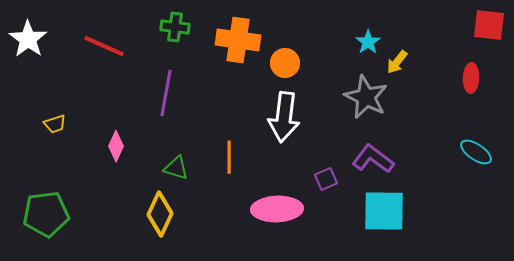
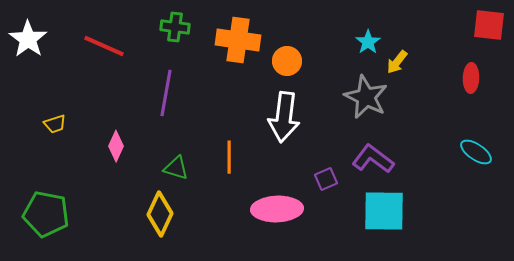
orange circle: moved 2 px right, 2 px up
green pentagon: rotated 18 degrees clockwise
